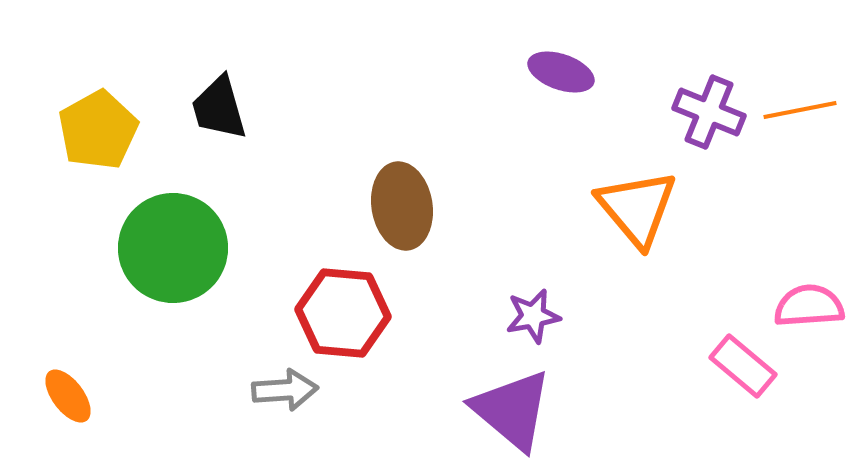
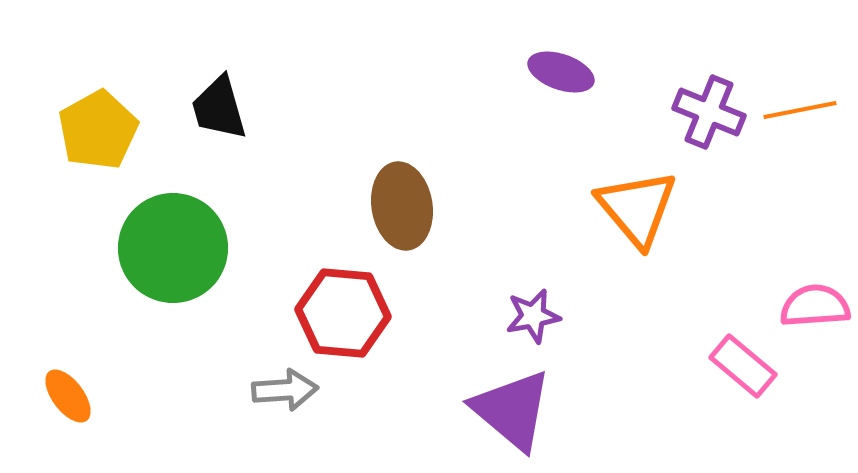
pink semicircle: moved 6 px right
